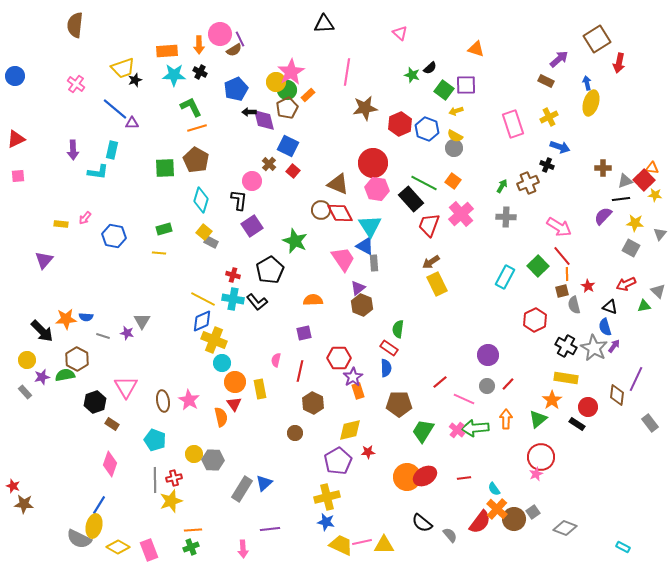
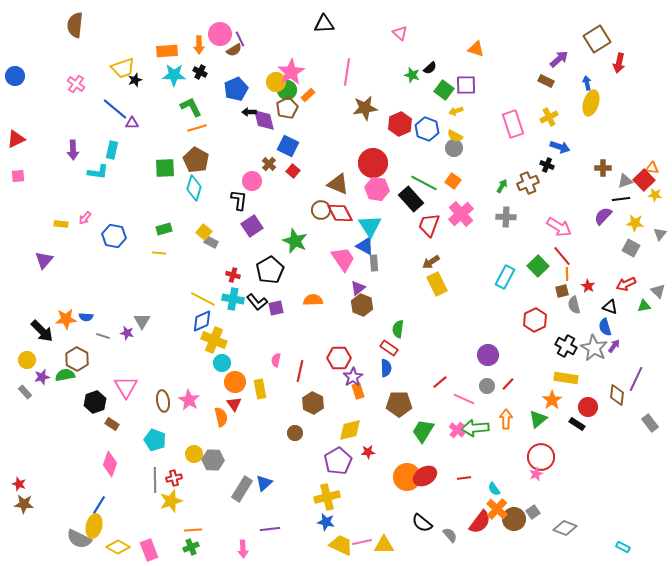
cyan diamond at (201, 200): moved 7 px left, 12 px up
purple square at (304, 333): moved 28 px left, 25 px up
red star at (13, 486): moved 6 px right, 2 px up
